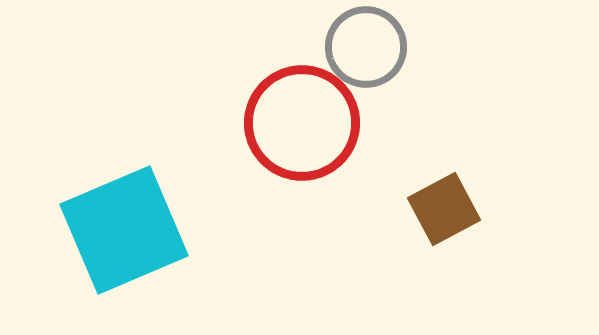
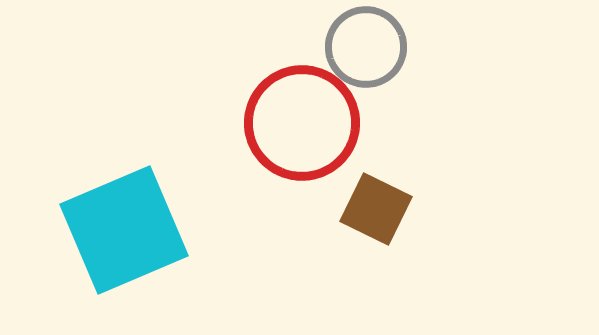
brown square: moved 68 px left; rotated 36 degrees counterclockwise
